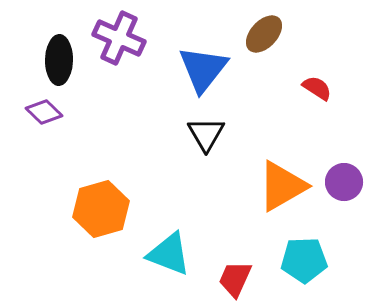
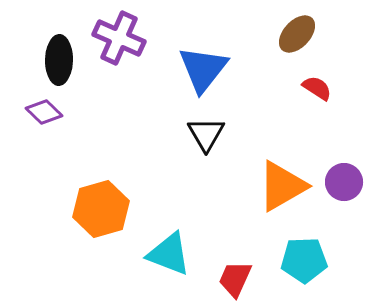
brown ellipse: moved 33 px right
